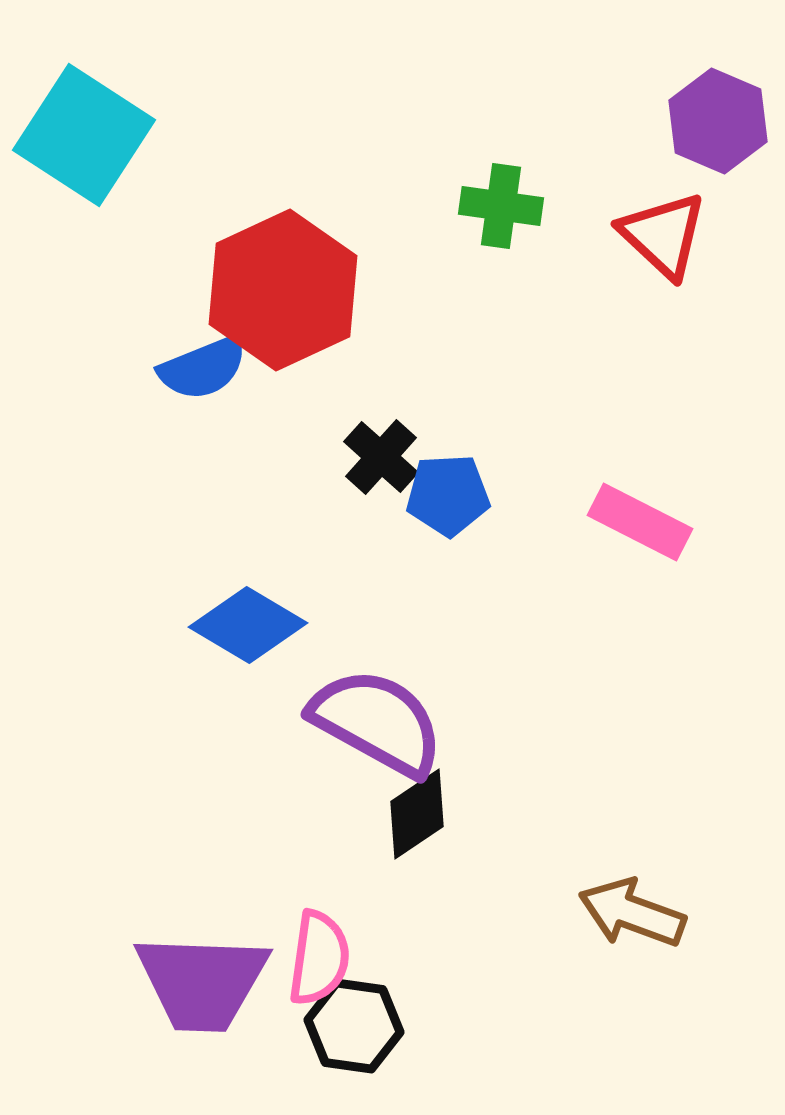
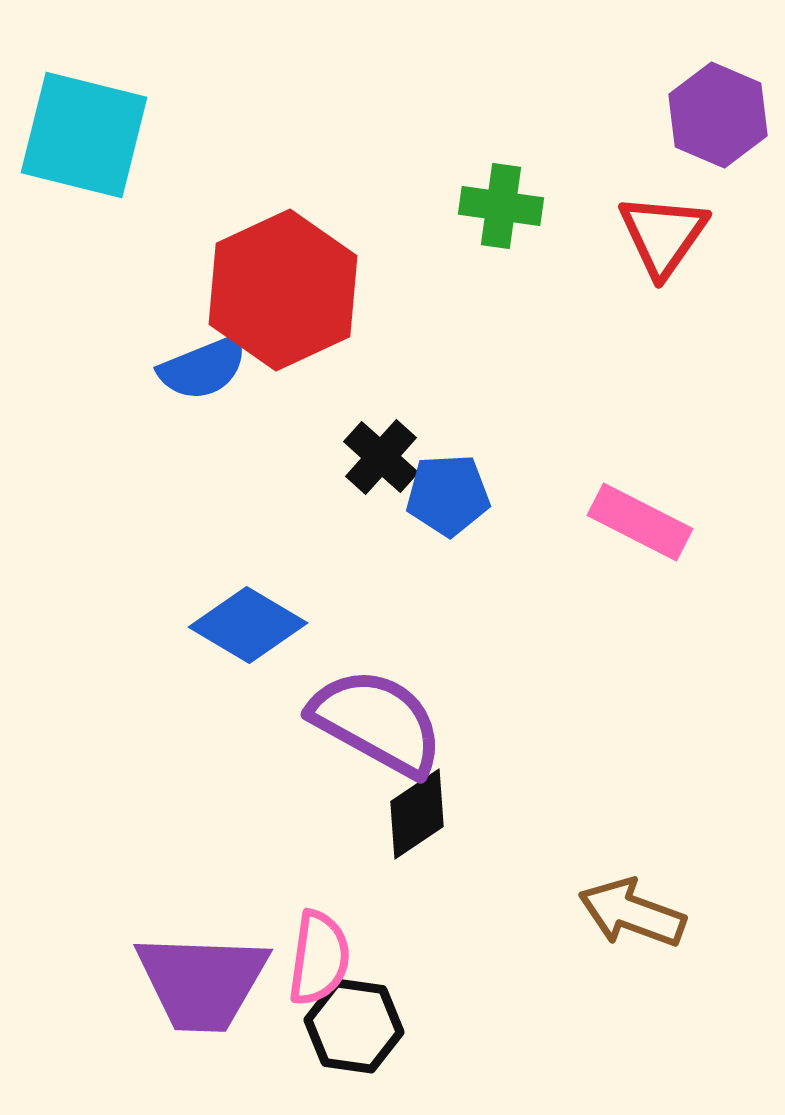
purple hexagon: moved 6 px up
cyan square: rotated 19 degrees counterclockwise
red triangle: rotated 22 degrees clockwise
